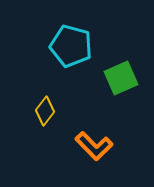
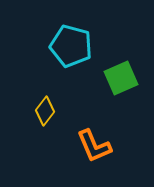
orange L-shape: rotated 21 degrees clockwise
